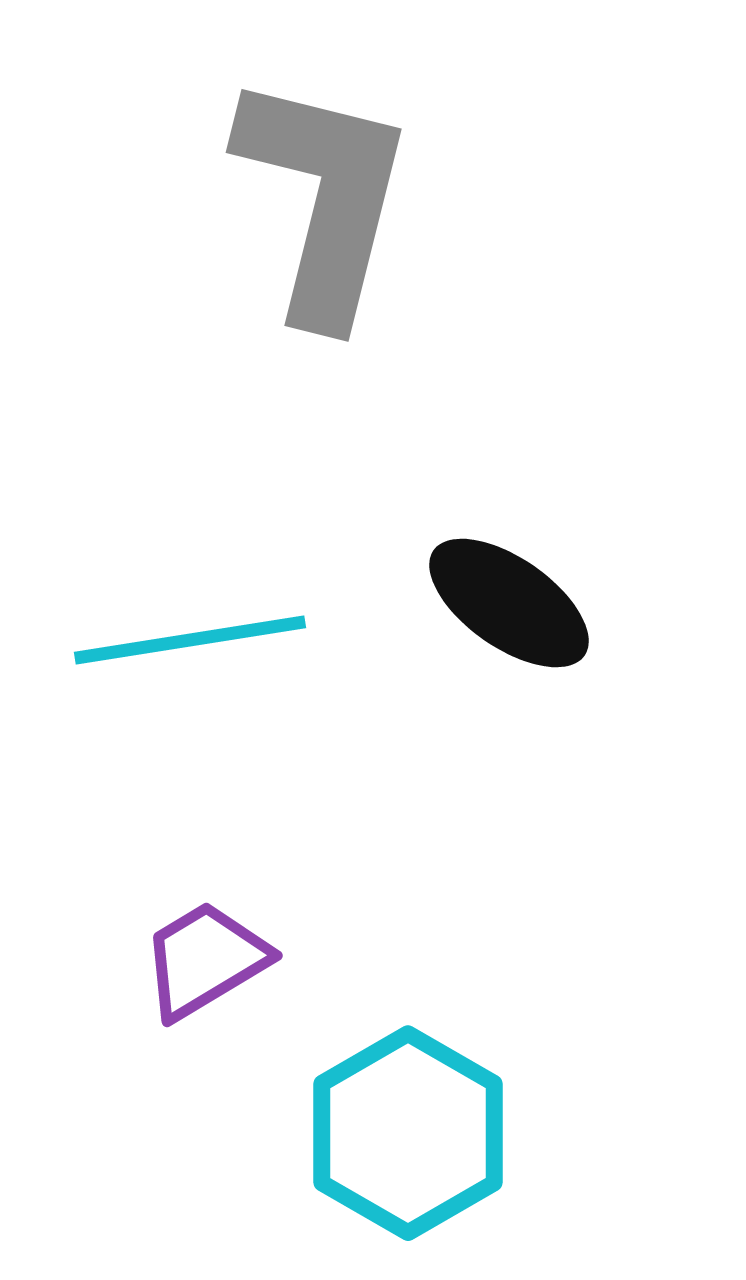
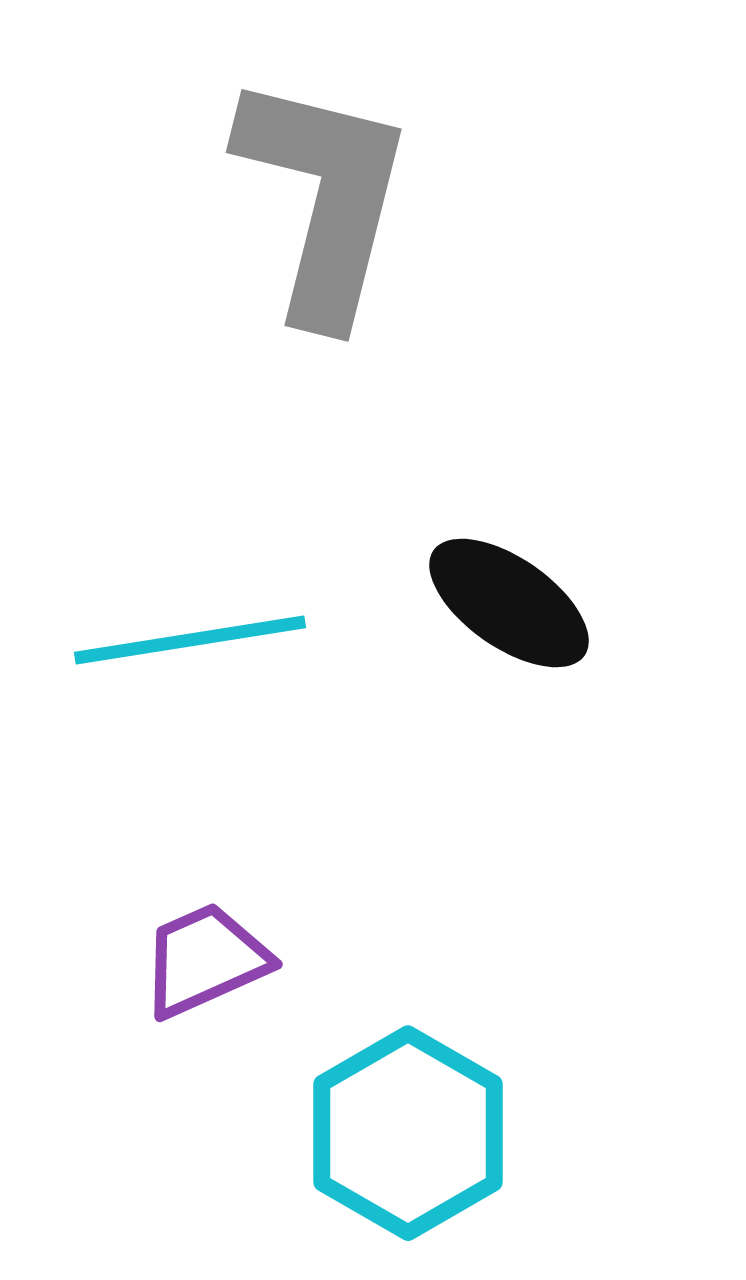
purple trapezoid: rotated 7 degrees clockwise
